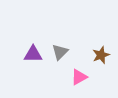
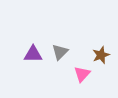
pink triangle: moved 3 px right, 3 px up; rotated 18 degrees counterclockwise
